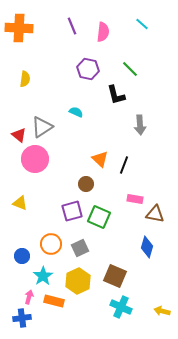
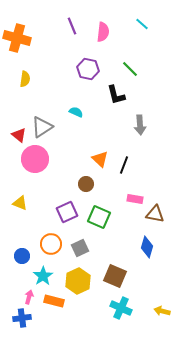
orange cross: moved 2 px left, 10 px down; rotated 12 degrees clockwise
purple square: moved 5 px left, 1 px down; rotated 10 degrees counterclockwise
cyan cross: moved 1 px down
